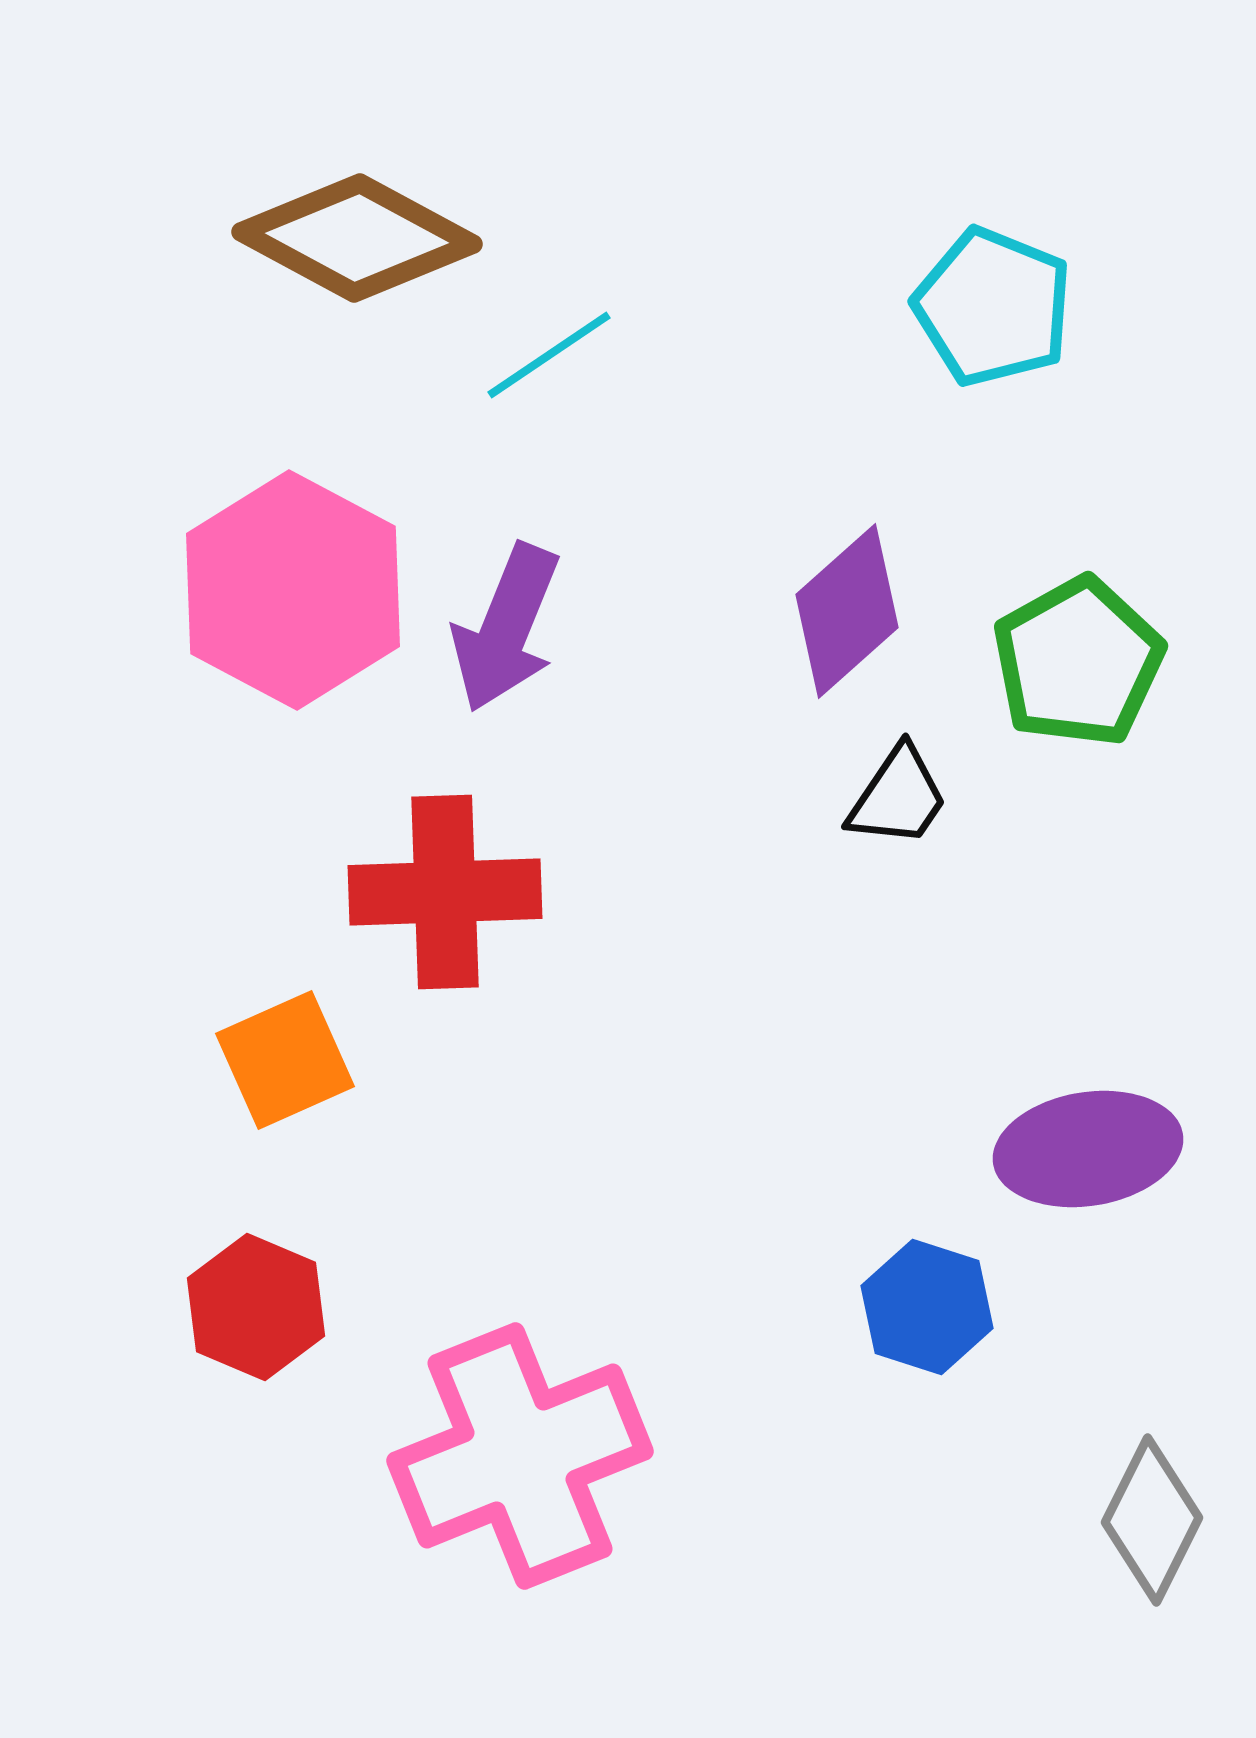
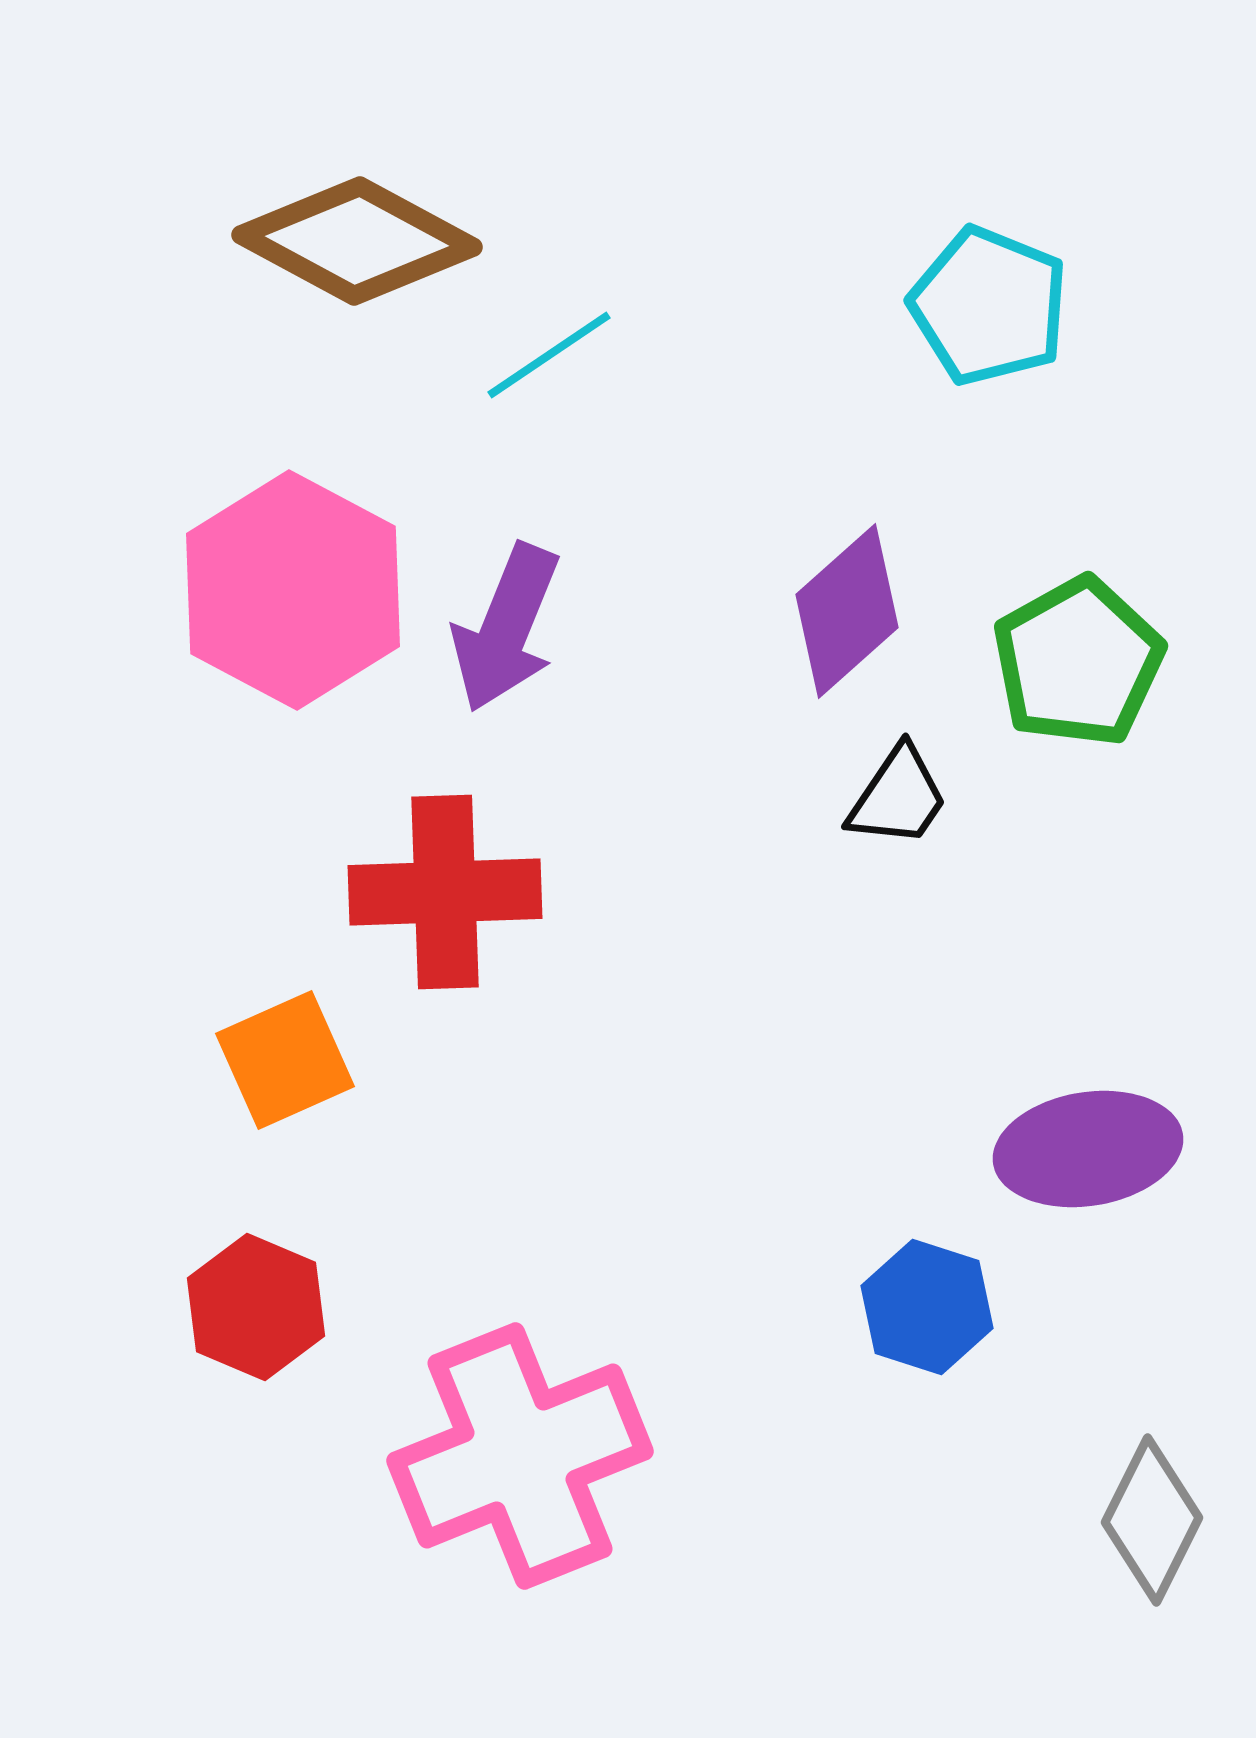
brown diamond: moved 3 px down
cyan pentagon: moved 4 px left, 1 px up
